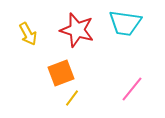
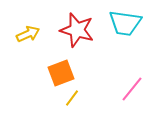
yellow arrow: rotated 85 degrees counterclockwise
